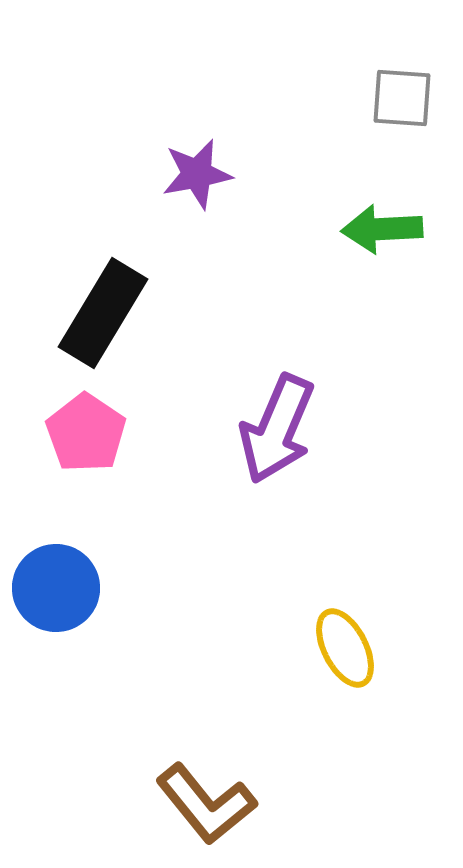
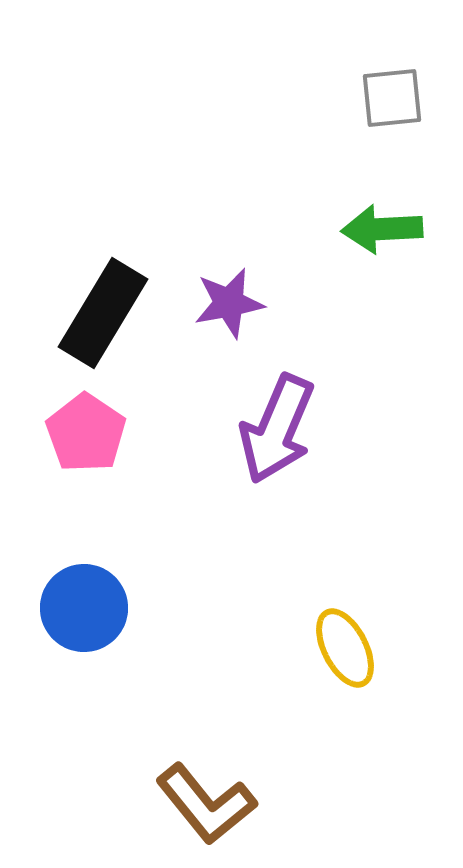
gray square: moved 10 px left; rotated 10 degrees counterclockwise
purple star: moved 32 px right, 129 px down
blue circle: moved 28 px right, 20 px down
